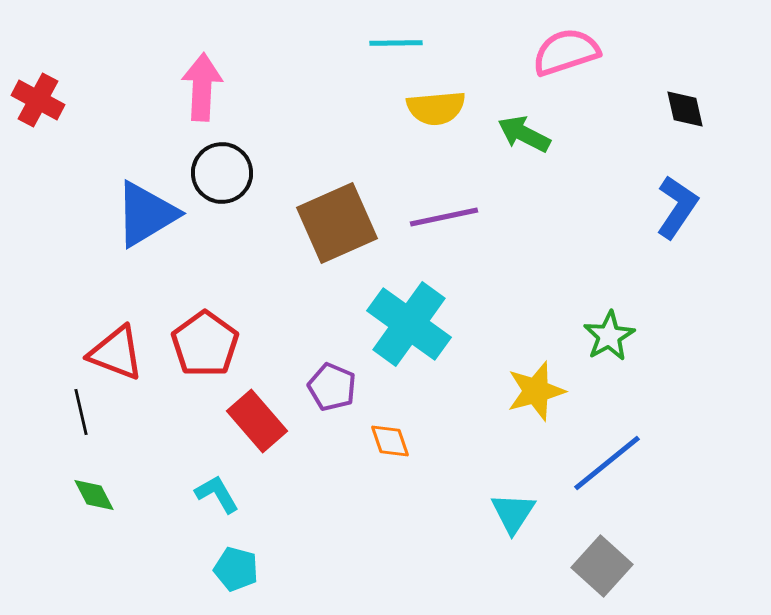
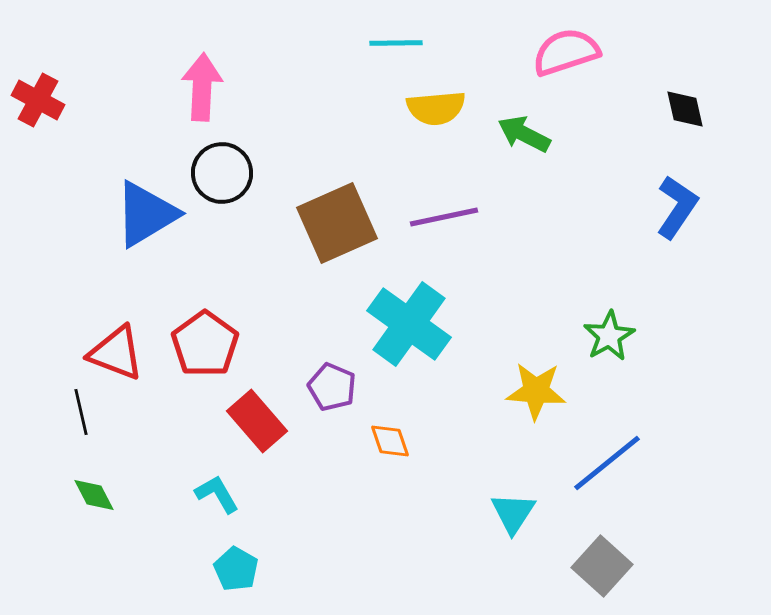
yellow star: rotated 20 degrees clockwise
cyan pentagon: rotated 15 degrees clockwise
